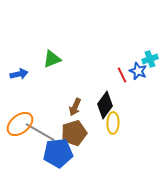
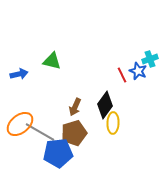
green triangle: moved 2 px down; rotated 36 degrees clockwise
